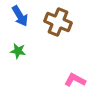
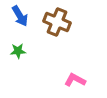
brown cross: moved 1 px left
green star: rotated 14 degrees counterclockwise
